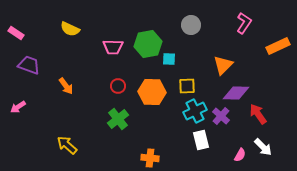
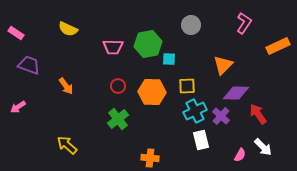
yellow semicircle: moved 2 px left
